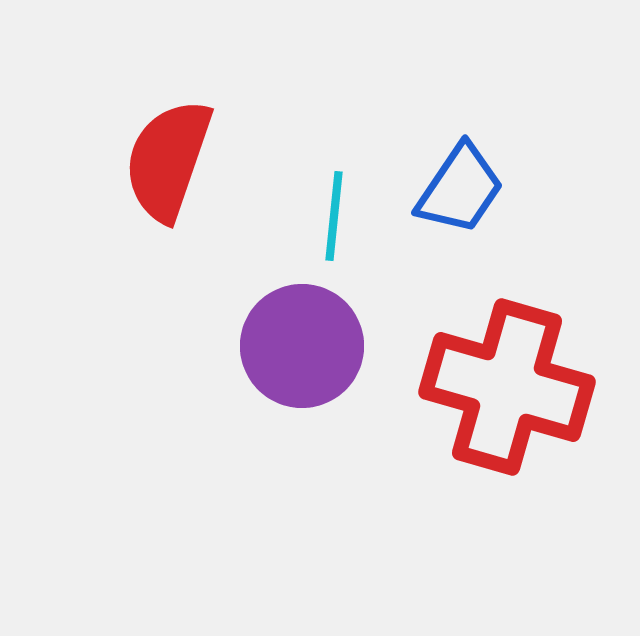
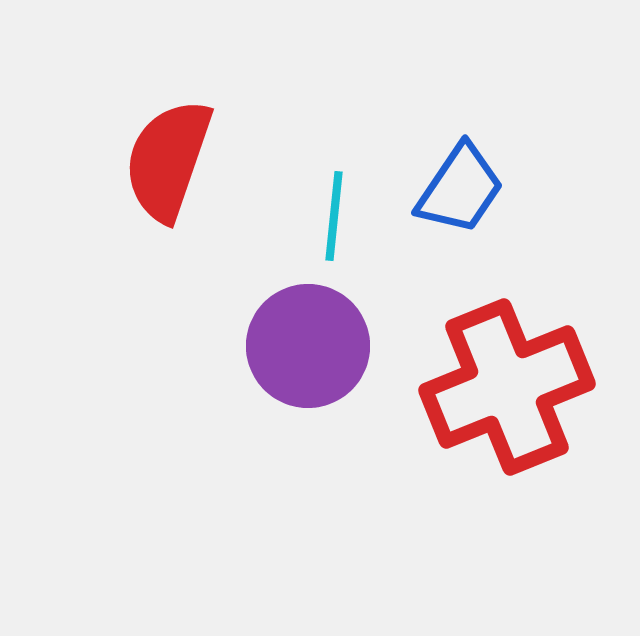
purple circle: moved 6 px right
red cross: rotated 38 degrees counterclockwise
